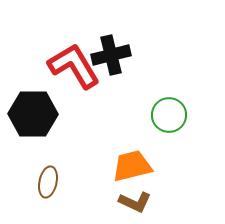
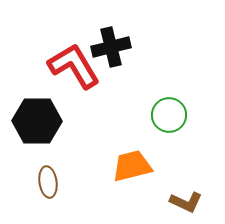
black cross: moved 8 px up
black hexagon: moved 4 px right, 7 px down
brown ellipse: rotated 20 degrees counterclockwise
brown L-shape: moved 51 px right
